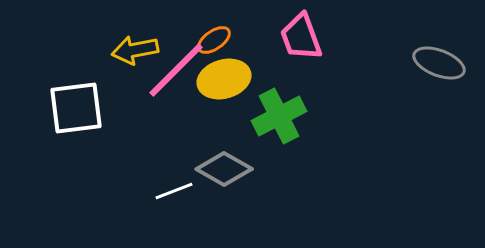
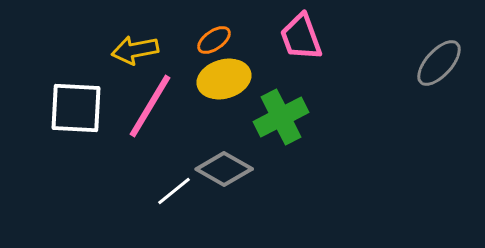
gray ellipse: rotated 69 degrees counterclockwise
pink line: moved 26 px left, 36 px down; rotated 14 degrees counterclockwise
white square: rotated 10 degrees clockwise
green cross: moved 2 px right, 1 px down
white line: rotated 18 degrees counterclockwise
